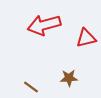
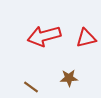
red arrow: moved 11 px down
